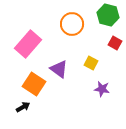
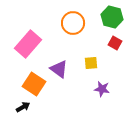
green hexagon: moved 4 px right, 2 px down
orange circle: moved 1 px right, 1 px up
yellow square: rotated 32 degrees counterclockwise
